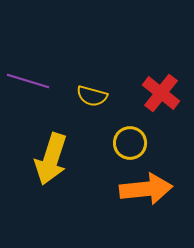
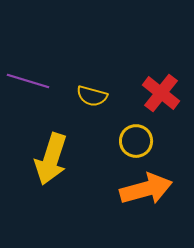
yellow circle: moved 6 px right, 2 px up
orange arrow: rotated 9 degrees counterclockwise
